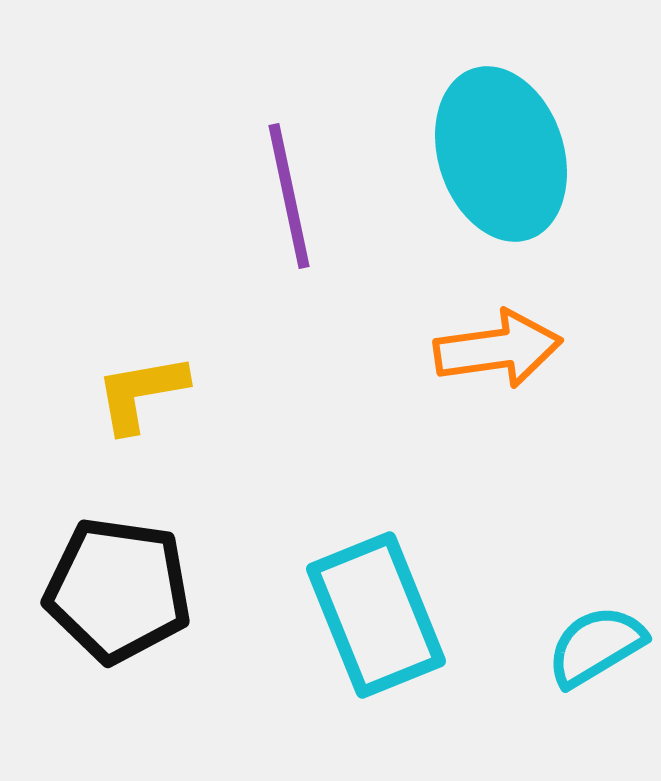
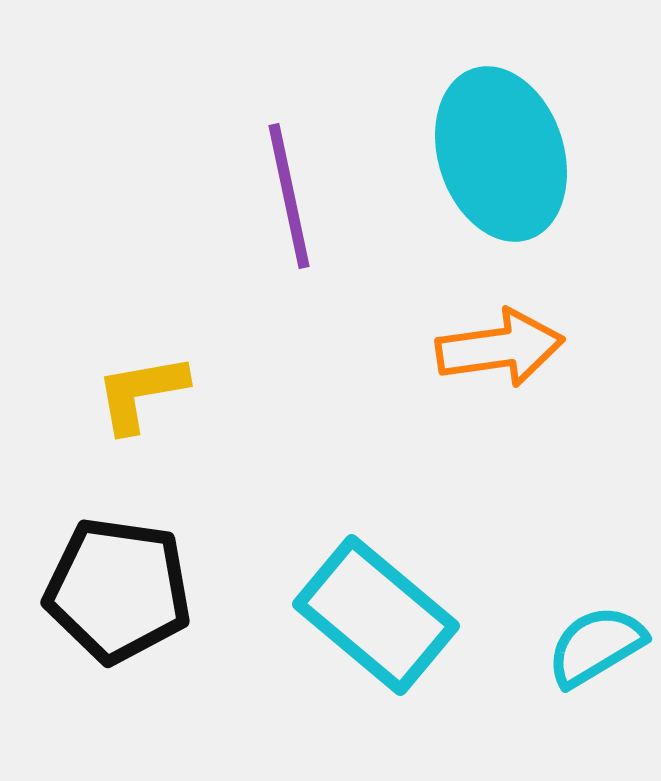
orange arrow: moved 2 px right, 1 px up
cyan rectangle: rotated 28 degrees counterclockwise
